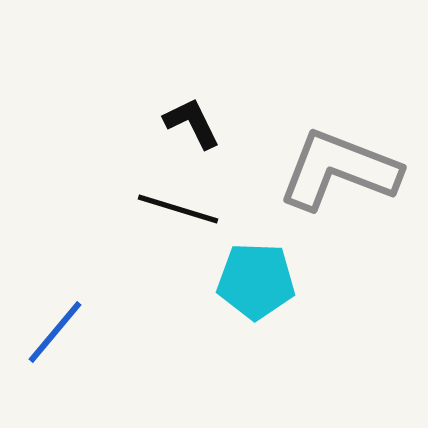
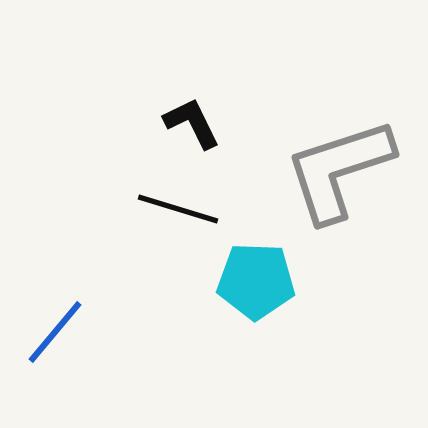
gray L-shape: rotated 39 degrees counterclockwise
